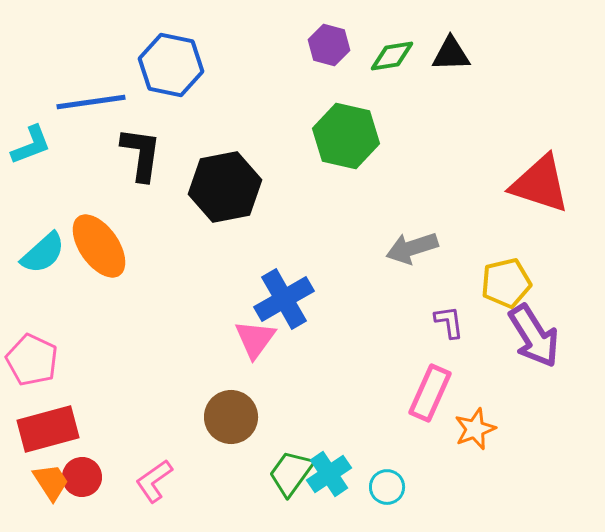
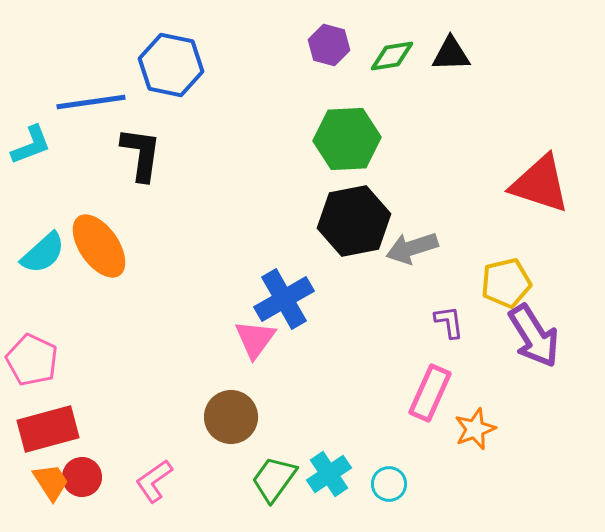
green hexagon: moved 1 px right, 3 px down; rotated 16 degrees counterclockwise
black hexagon: moved 129 px right, 34 px down
green trapezoid: moved 17 px left, 6 px down
cyan circle: moved 2 px right, 3 px up
